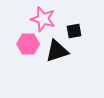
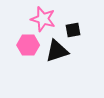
black square: moved 1 px left, 1 px up
pink hexagon: moved 1 px down
